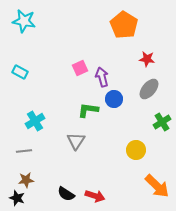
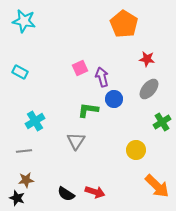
orange pentagon: moved 1 px up
red arrow: moved 4 px up
